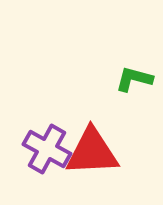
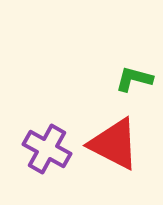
red triangle: moved 22 px right, 8 px up; rotated 30 degrees clockwise
